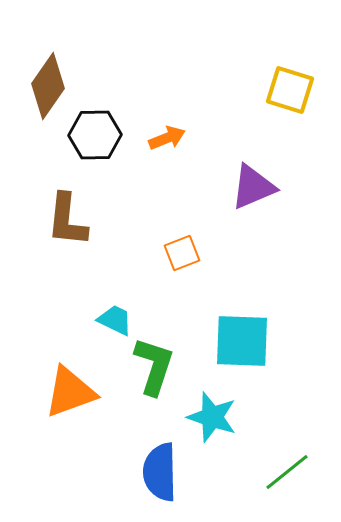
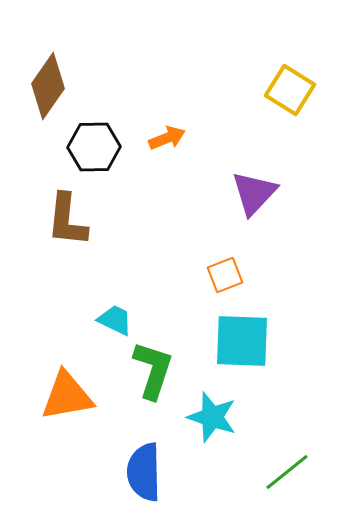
yellow square: rotated 15 degrees clockwise
black hexagon: moved 1 px left, 12 px down
purple triangle: moved 1 px right, 6 px down; rotated 24 degrees counterclockwise
orange square: moved 43 px right, 22 px down
green L-shape: moved 1 px left, 4 px down
orange triangle: moved 3 px left, 4 px down; rotated 10 degrees clockwise
blue semicircle: moved 16 px left
